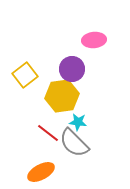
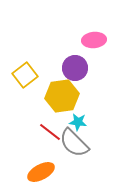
purple circle: moved 3 px right, 1 px up
red line: moved 2 px right, 1 px up
